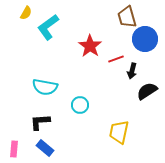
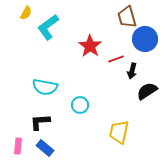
pink rectangle: moved 4 px right, 3 px up
